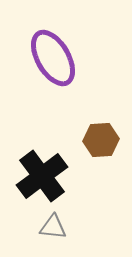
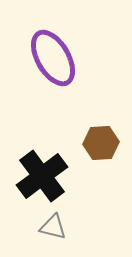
brown hexagon: moved 3 px down
gray triangle: rotated 8 degrees clockwise
